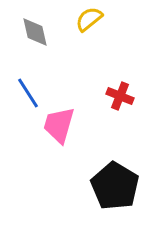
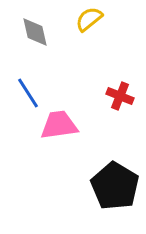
pink trapezoid: rotated 66 degrees clockwise
